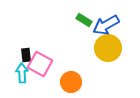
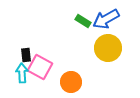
green rectangle: moved 1 px left, 1 px down
blue arrow: moved 6 px up
pink square: moved 3 px down
